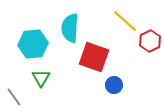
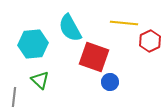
yellow line: moved 1 px left, 2 px down; rotated 36 degrees counterclockwise
cyan semicircle: rotated 32 degrees counterclockwise
green triangle: moved 1 px left, 2 px down; rotated 18 degrees counterclockwise
blue circle: moved 4 px left, 3 px up
gray line: rotated 42 degrees clockwise
